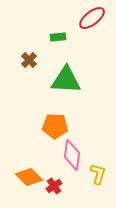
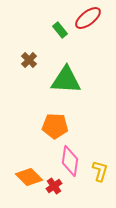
red ellipse: moved 4 px left
green rectangle: moved 2 px right, 7 px up; rotated 56 degrees clockwise
pink diamond: moved 2 px left, 6 px down
yellow L-shape: moved 2 px right, 3 px up
